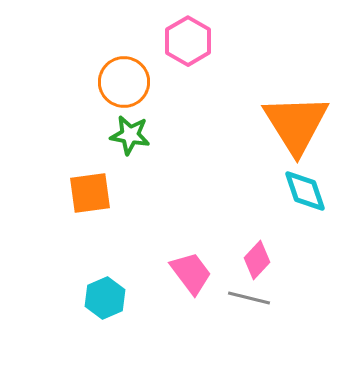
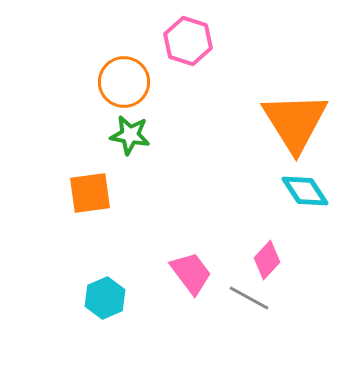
pink hexagon: rotated 12 degrees counterclockwise
orange triangle: moved 1 px left, 2 px up
cyan diamond: rotated 15 degrees counterclockwise
pink diamond: moved 10 px right
gray line: rotated 15 degrees clockwise
